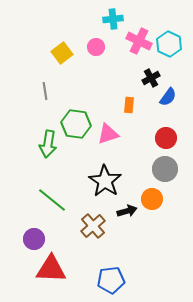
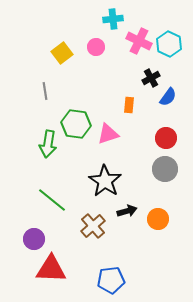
orange circle: moved 6 px right, 20 px down
